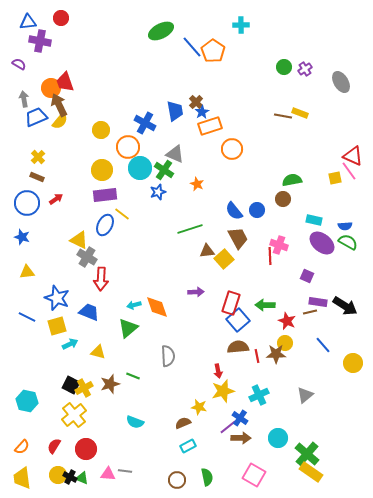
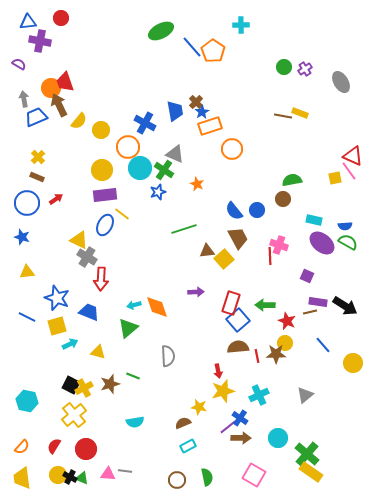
yellow semicircle at (60, 121): moved 19 px right
green line at (190, 229): moved 6 px left
cyan semicircle at (135, 422): rotated 30 degrees counterclockwise
